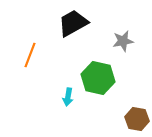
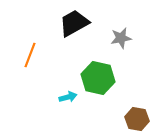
black trapezoid: moved 1 px right
gray star: moved 2 px left, 3 px up
cyan arrow: rotated 114 degrees counterclockwise
